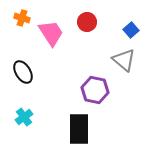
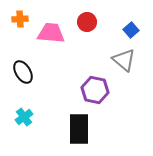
orange cross: moved 2 px left, 1 px down; rotated 21 degrees counterclockwise
pink trapezoid: rotated 52 degrees counterclockwise
